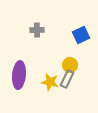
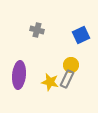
gray cross: rotated 16 degrees clockwise
yellow circle: moved 1 px right
